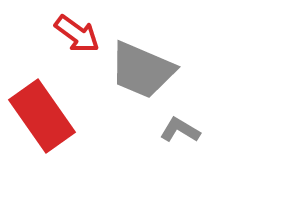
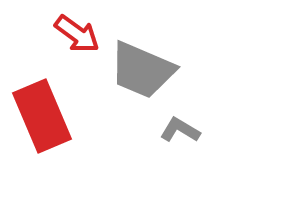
red rectangle: rotated 12 degrees clockwise
